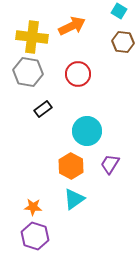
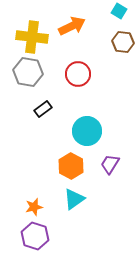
orange star: moved 1 px right; rotated 18 degrees counterclockwise
